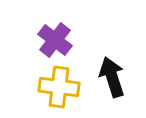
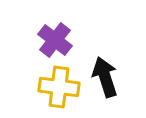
black arrow: moved 7 px left
